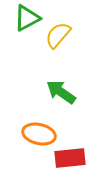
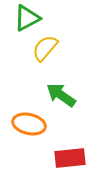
yellow semicircle: moved 13 px left, 13 px down
green arrow: moved 3 px down
orange ellipse: moved 10 px left, 10 px up
